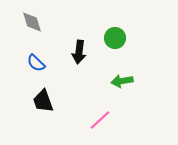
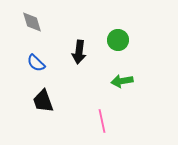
green circle: moved 3 px right, 2 px down
pink line: moved 2 px right, 1 px down; rotated 60 degrees counterclockwise
